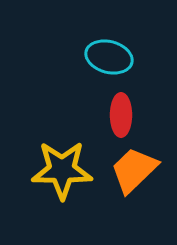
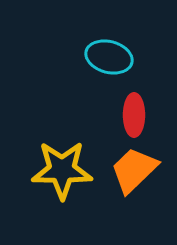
red ellipse: moved 13 px right
